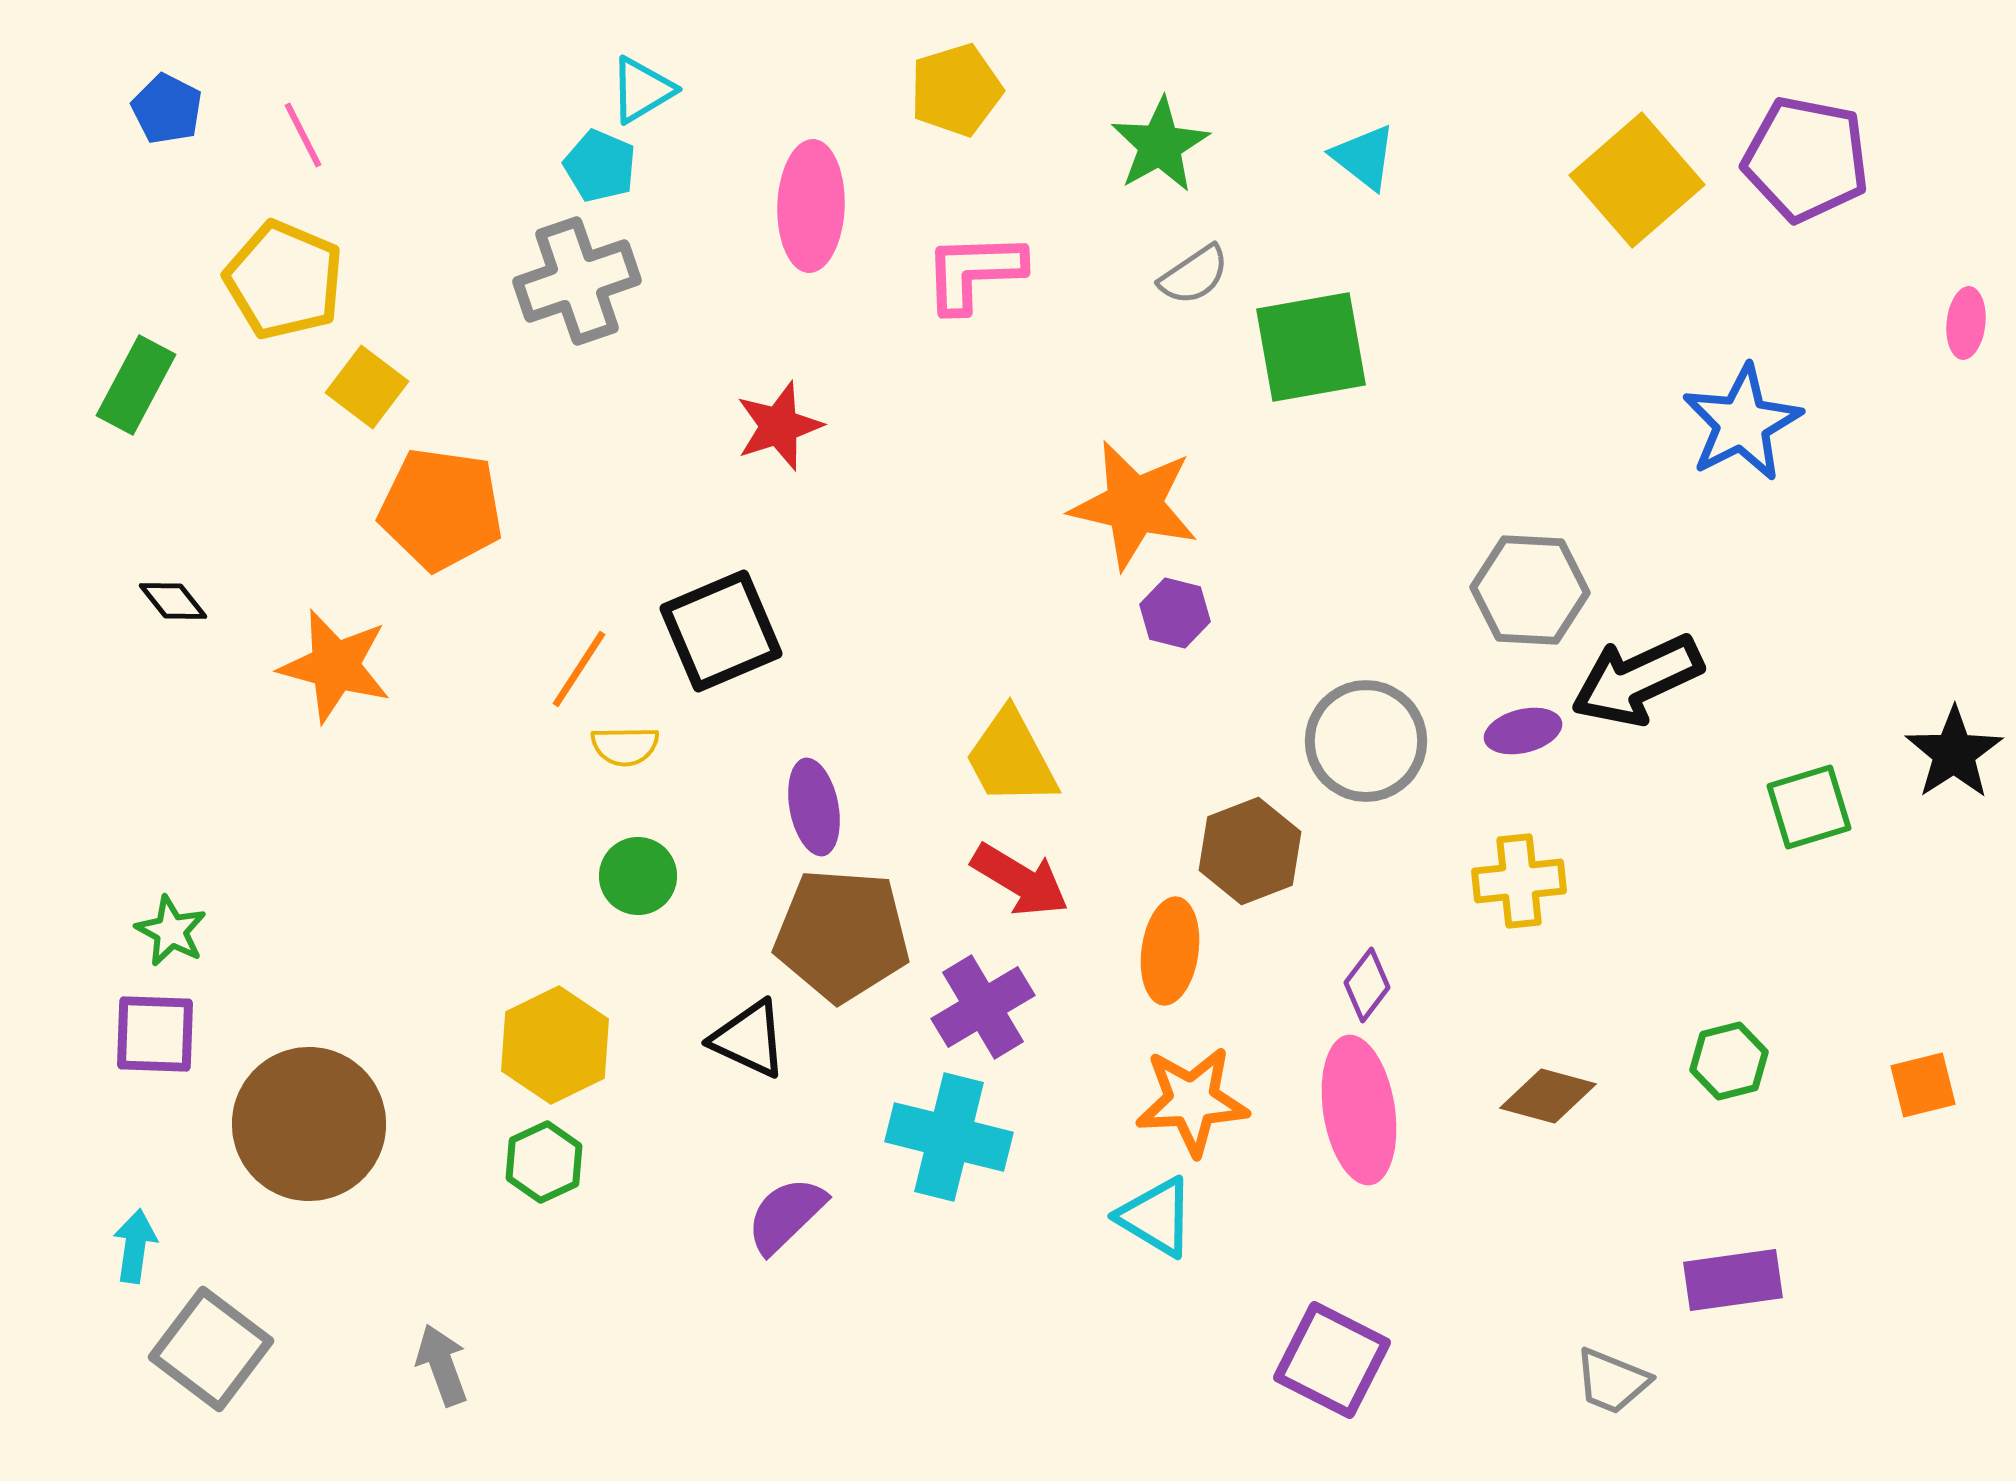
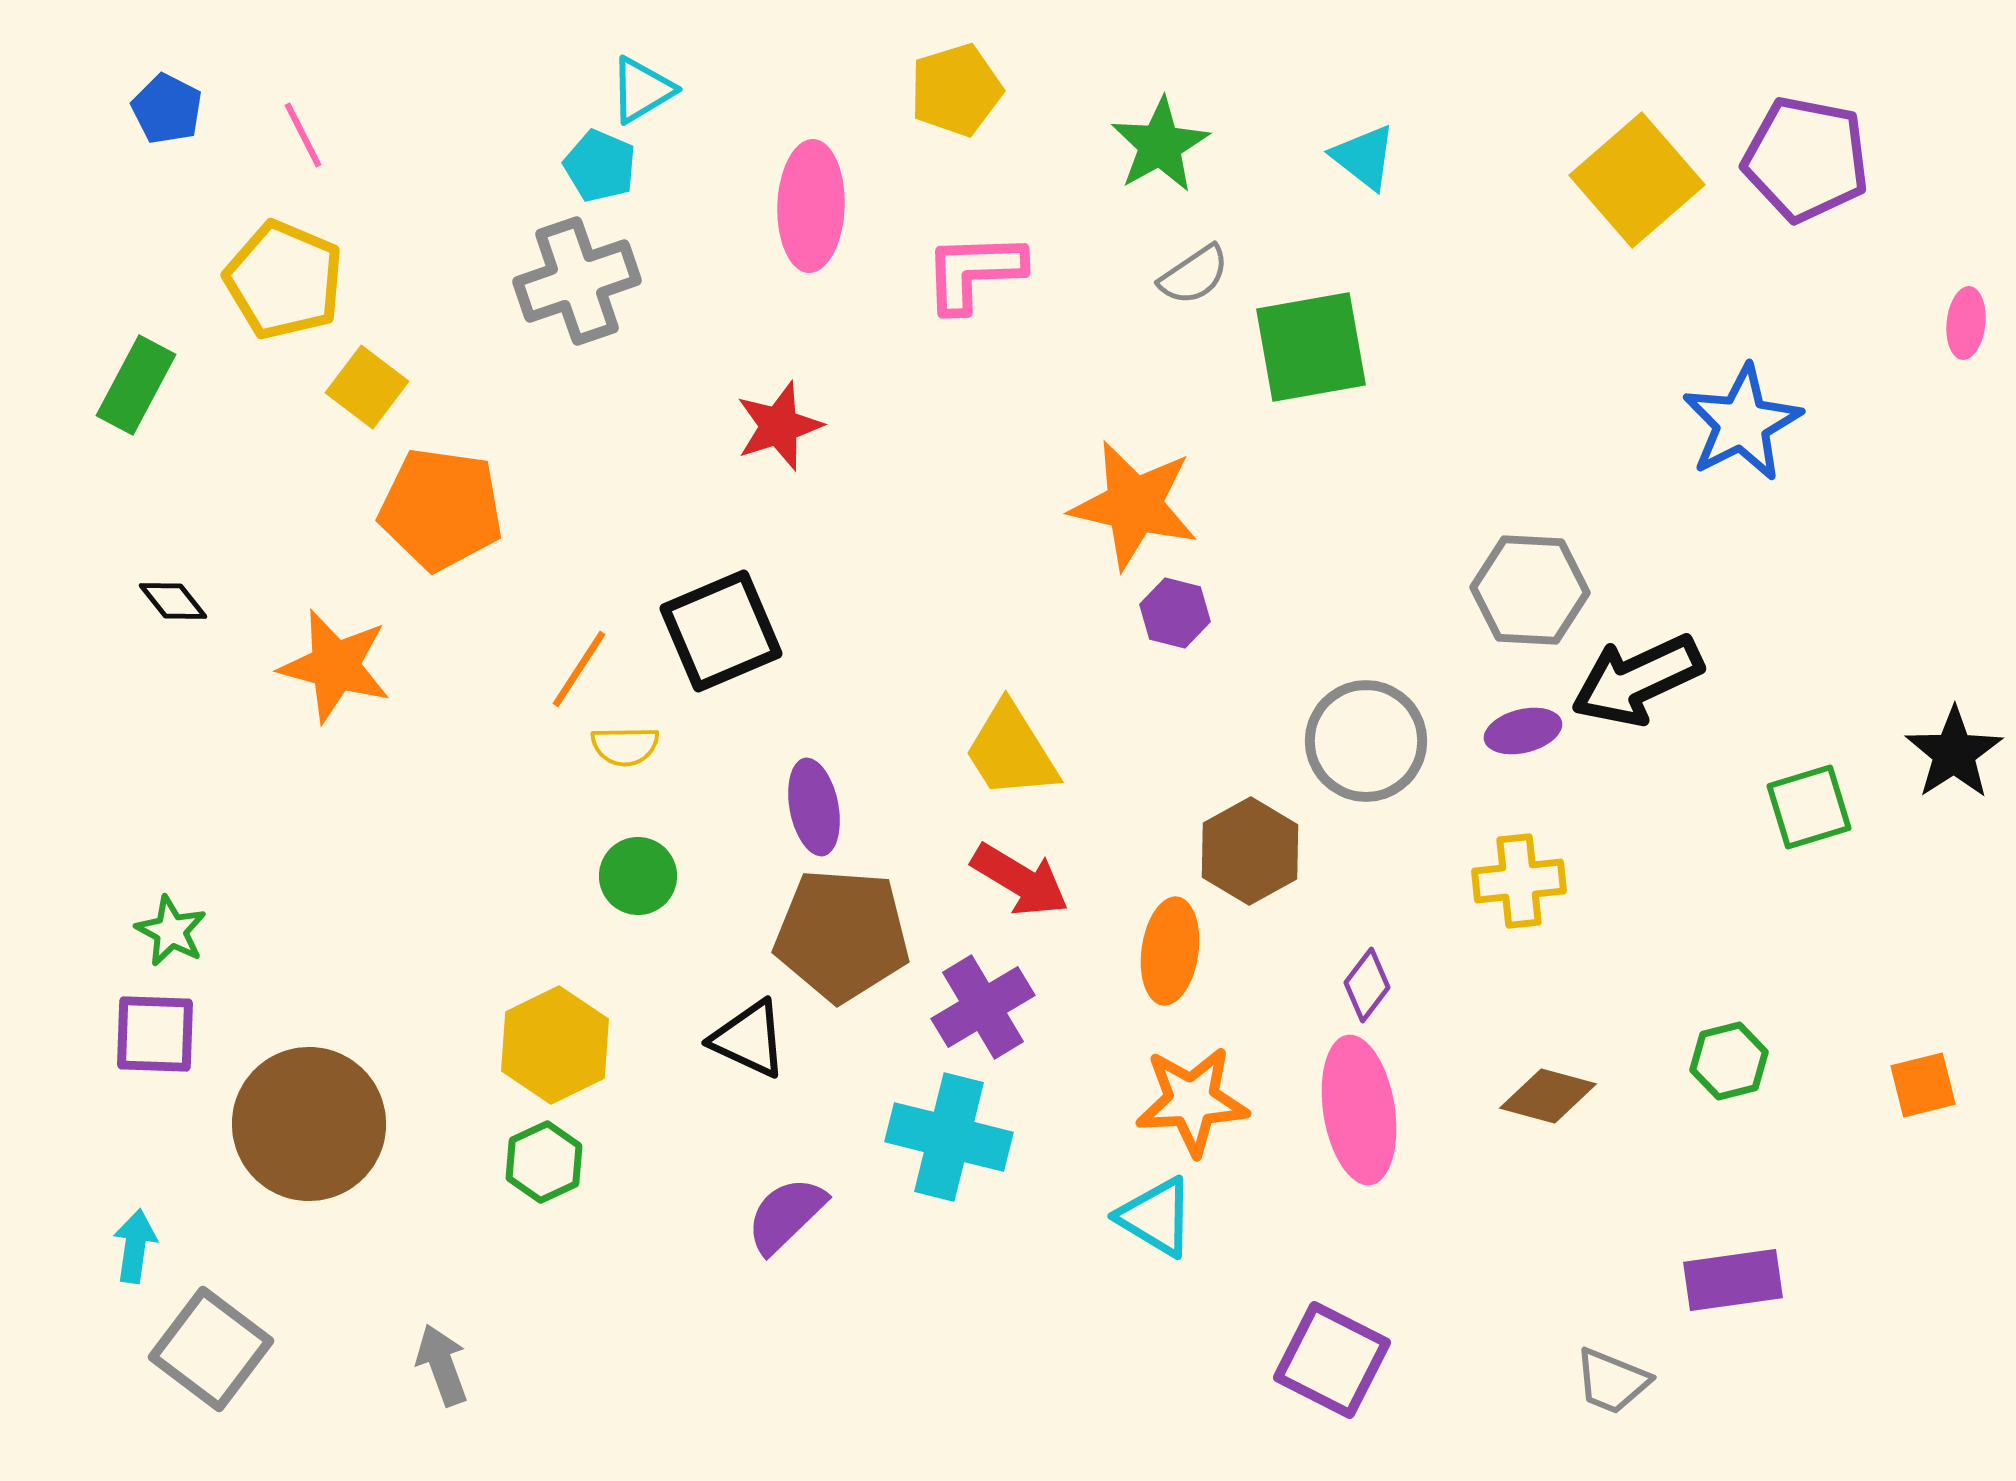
yellow trapezoid at (1011, 758): moved 7 px up; rotated 4 degrees counterclockwise
brown hexagon at (1250, 851): rotated 8 degrees counterclockwise
